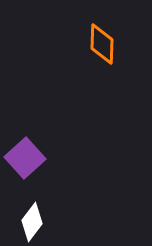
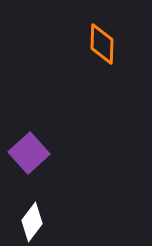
purple square: moved 4 px right, 5 px up
